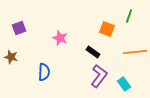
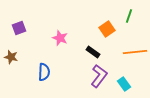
orange square: rotated 35 degrees clockwise
